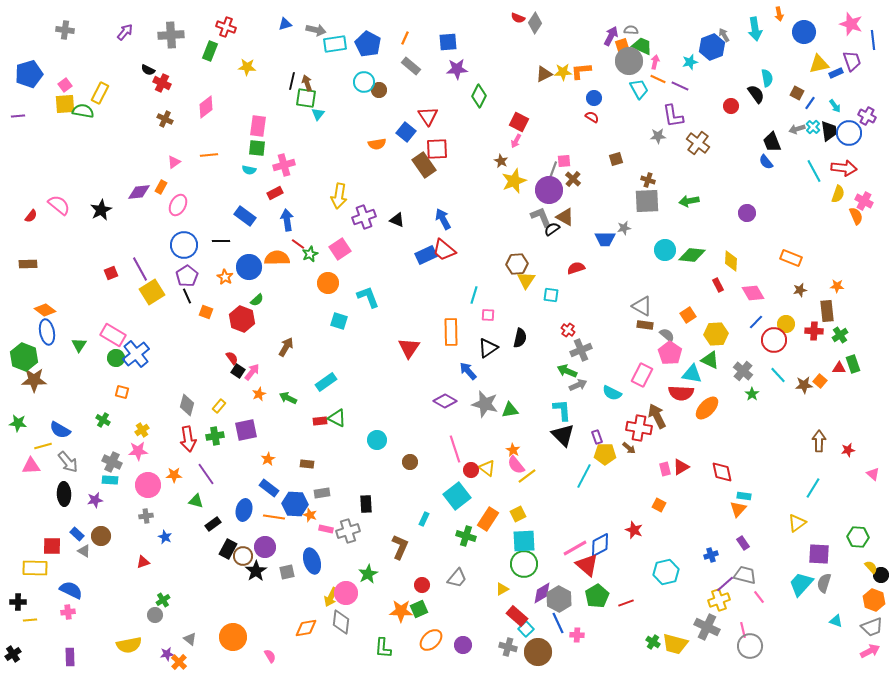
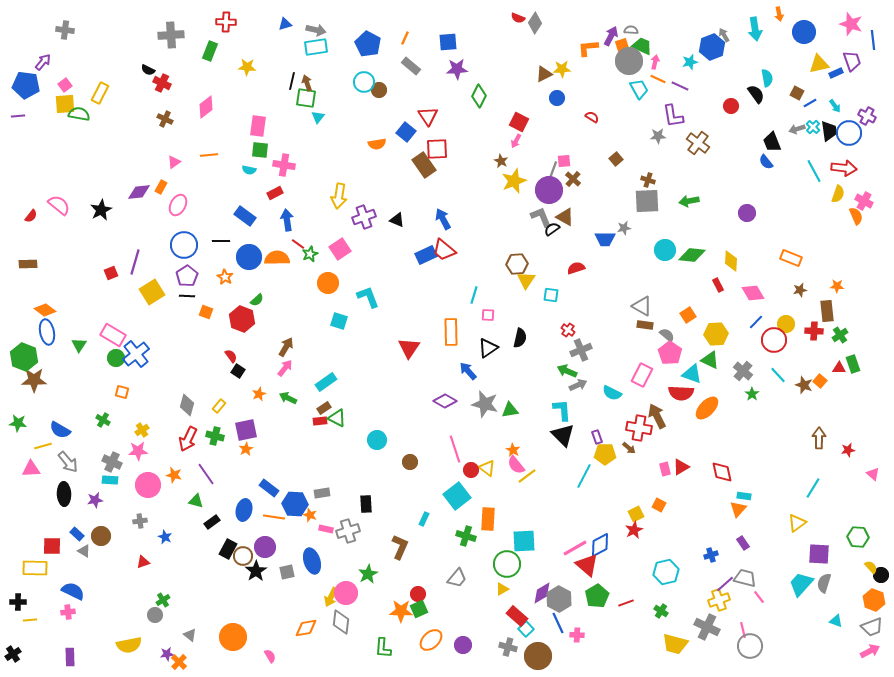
red cross at (226, 27): moved 5 px up; rotated 18 degrees counterclockwise
purple arrow at (125, 32): moved 82 px left, 30 px down
cyan rectangle at (335, 44): moved 19 px left, 3 px down
orange L-shape at (581, 71): moved 7 px right, 23 px up
yellow star at (563, 72): moved 1 px left, 3 px up
blue pentagon at (29, 74): moved 3 px left, 11 px down; rotated 24 degrees clockwise
blue circle at (594, 98): moved 37 px left
blue line at (810, 103): rotated 24 degrees clockwise
green semicircle at (83, 111): moved 4 px left, 3 px down
cyan triangle at (318, 114): moved 3 px down
green square at (257, 148): moved 3 px right, 2 px down
brown square at (616, 159): rotated 24 degrees counterclockwise
pink cross at (284, 165): rotated 25 degrees clockwise
blue circle at (249, 267): moved 10 px up
purple line at (140, 269): moved 5 px left, 7 px up; rotated 45 degrees clockwise
black line at (187, 296): rotated 63 degrees counterclockwise
red semicircle at (232, 358): moved 1 px left, 2 px up
pink arrow at (252, 372): moved 33 px right, 4 px up
cyan triangle at (692, 374): rotated 10 degrees clockwise
brown star at (804, 385): rotated 24 degrees clockwise
green cross at (215, 436): rotated 24 degrees clockwise
red arrow at (188, 439): rotated 35 degrees clockwise
brown arrow at (819, 441): moved 3 px up
orange star at (268, 459): moved 22 px left, 10 px up
brown rectangle at (307, 464): moved 17 px right, 56 px up; rotated 40 degrees counterclockwise
pink triangle at (31, 466): moved 3 px down
orange star at (174, 475): rotated 14 degrees clockwise
yellow square at (518, 514): moved 118 px right
gray cross at (146, 516): moved 6 px left, 5 px down
orange rectangle at (488, 519): rotated 30 degrees counterclockwise
black rectangle at (213, 524): moved 1 px left, 2 px up
red star at (634, 530): rotated 24 degrees clockwise
green circle at (524, 564): moved 17 px left
gray trapezoid at (745, 575): moved 3 px down
red circle at (422, 585): moved 4 px left, 9 px down
blue semicircle at (71, 590): moved 2 px right, 1 px down
gray triangle at (190, 639): moved 4 px up
green cross at (653, 642): moved 8 px right, 31 px up
brown circle at (538, 652): moved 4 px down
